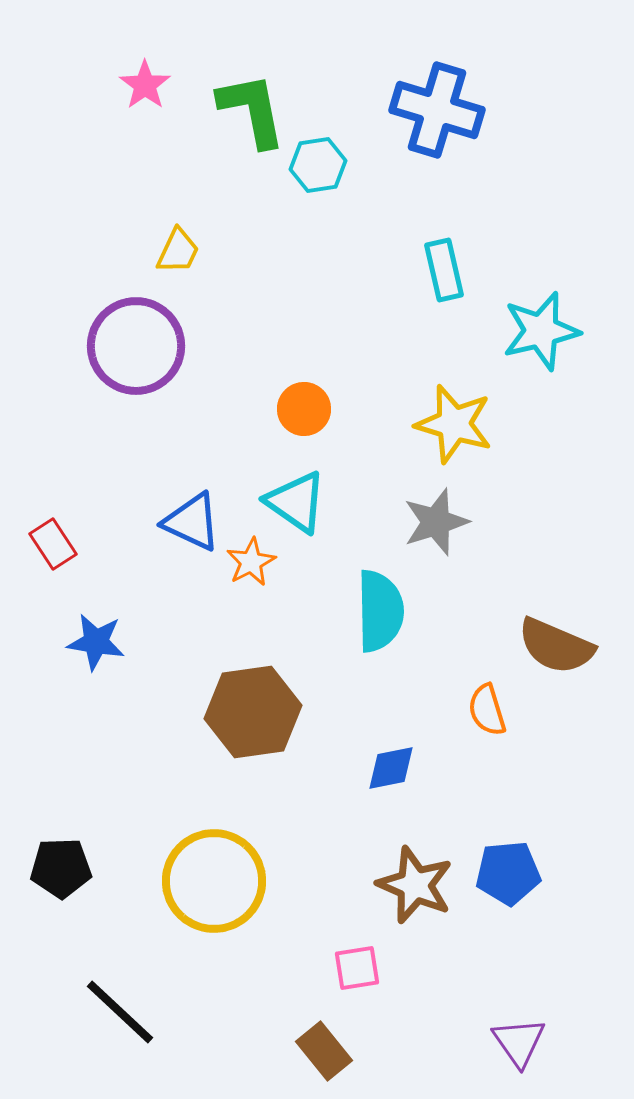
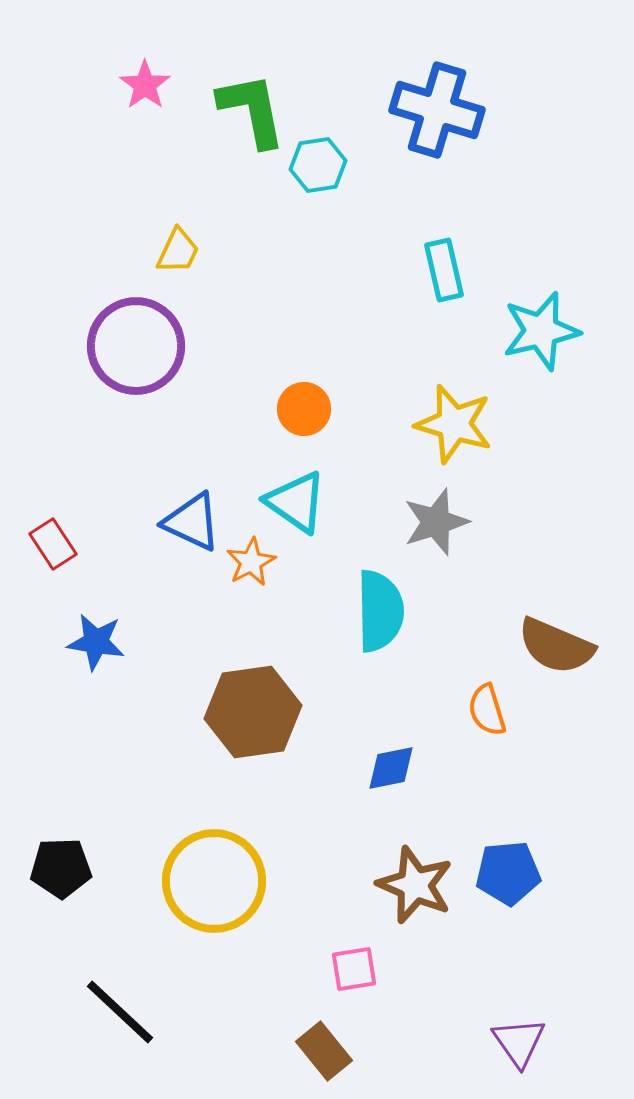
pink square: moved 3 px left, 1 px down
